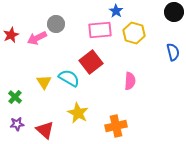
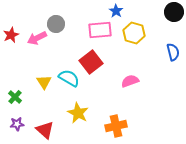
pink semicircle: rotated 114 degrees counterclockwise
